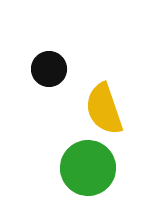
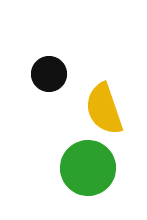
black circle: moved 5 px down
